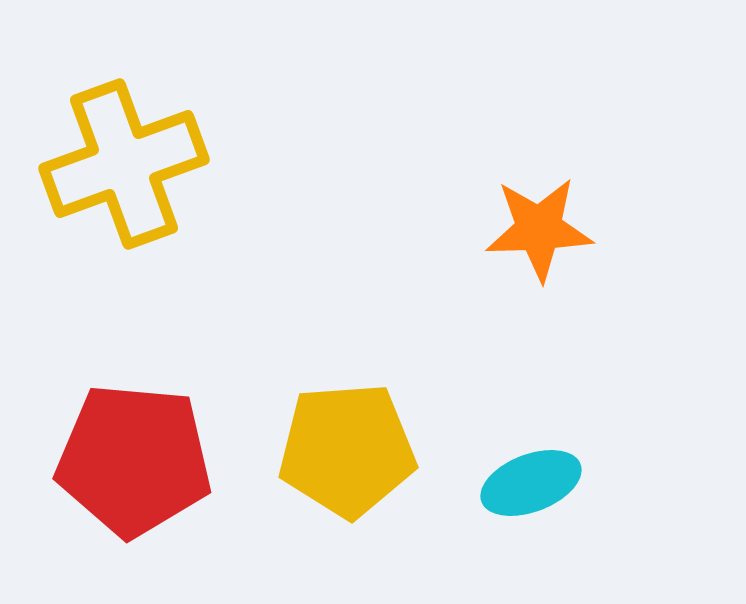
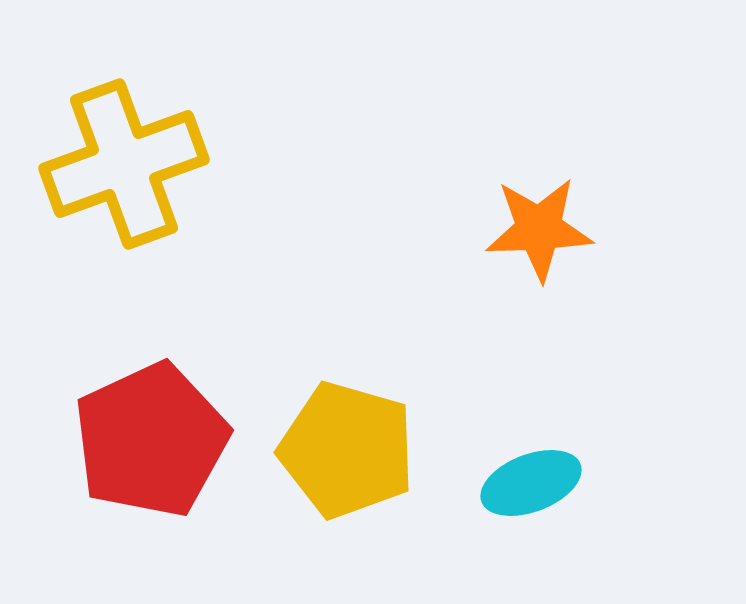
yellow pentagon: rotated 20 degrees clockwise
red pentagon: moved 17 px right, 20 px up; rotated 30 degrees counterclockwise
